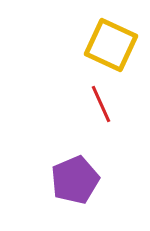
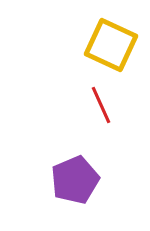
red line: moved 1 px down
